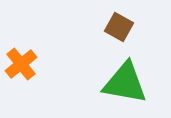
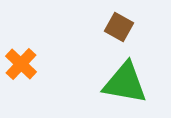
orange cross: rotated 8 degrees counterclockwise
